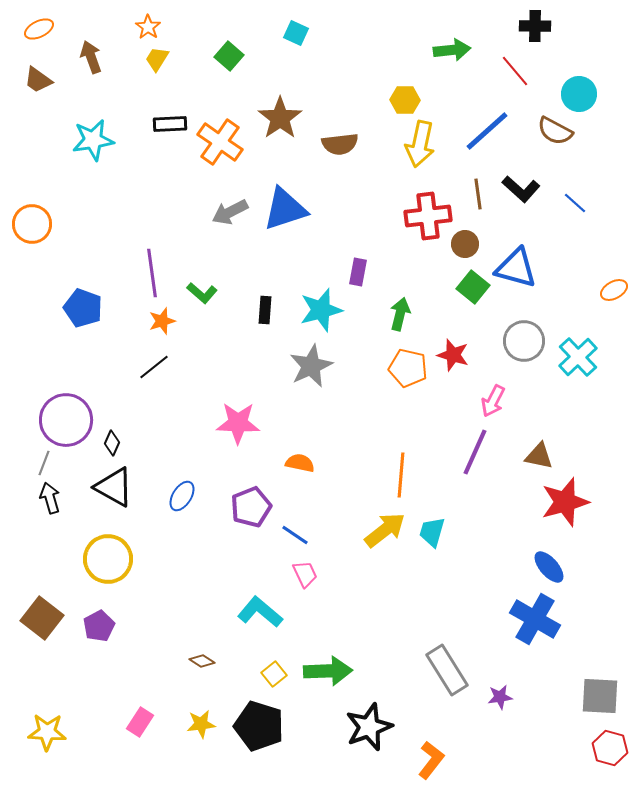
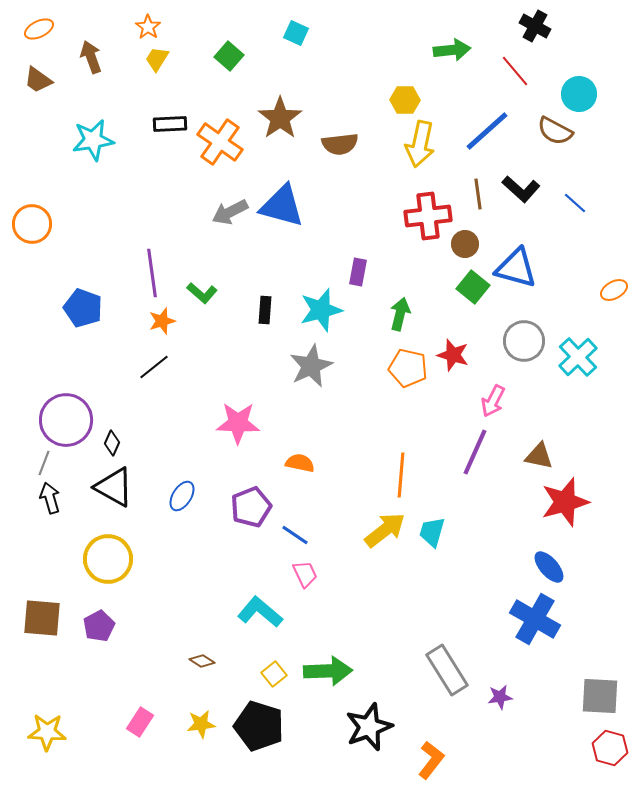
black cross at (535, 26): rotated 28 degrees clockwise
blue triangle at (285, 209): moved 3 px left, 3 px up; rotated 33 degrees clockwise
brown square at (42, 618): rotated 33 degrees counterclockwise
